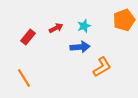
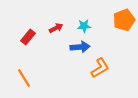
cyan star: rotated 16 degrees clockwise
orange L-shape: moved 2 px left, 1 px down
